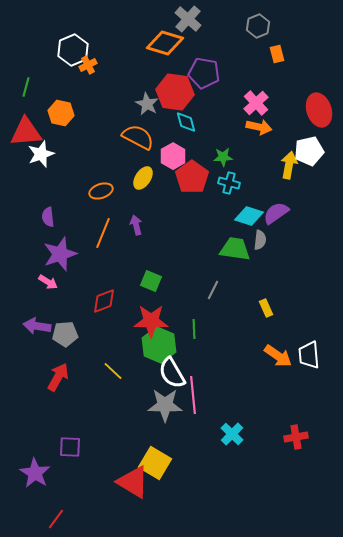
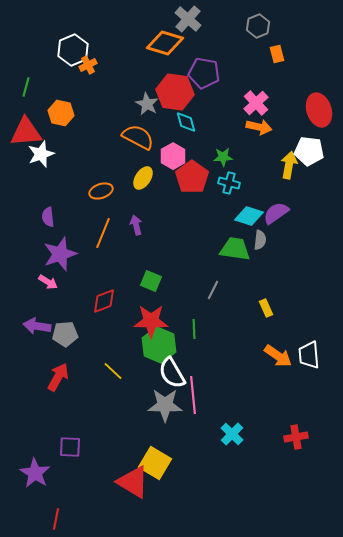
white pentagon at (309, 151): rotated 20 degrees clockwise
red line at (56, 519): rotated 25 degrees counterclockwise
